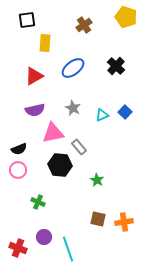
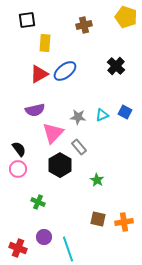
brown cross: rotated 21 degrees clockwise
blue ellipse: moved 8 px left, 3 px down
red triangle: moved 5 px right, 2 px up
gray star: moved 5 px right, 9 px down; rotated 21 degrees counterclockwise
blue square: rotated 16 degrees counterclockwise
pink triangle: rotated 35 degrees counterclockwise
black semicircle: rotated 105 degrees counterclockwise
black hexagon: rotated 25 degrees clockwise
pink circle: moved 1 px up
